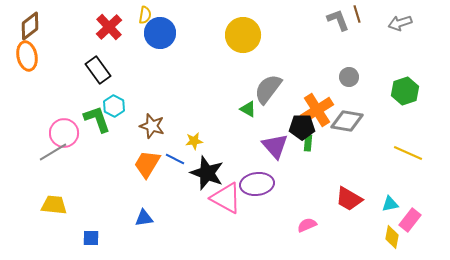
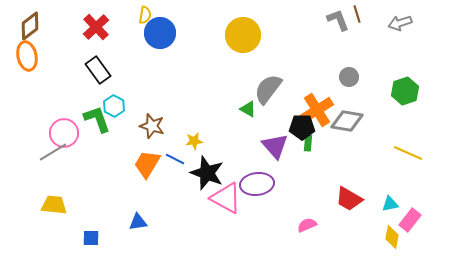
red cross: moved 13 px left
blue triangle: moved 6 px left, 4 px down
